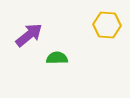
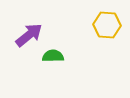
green semicircle: moved 4 px left, 2 px up
